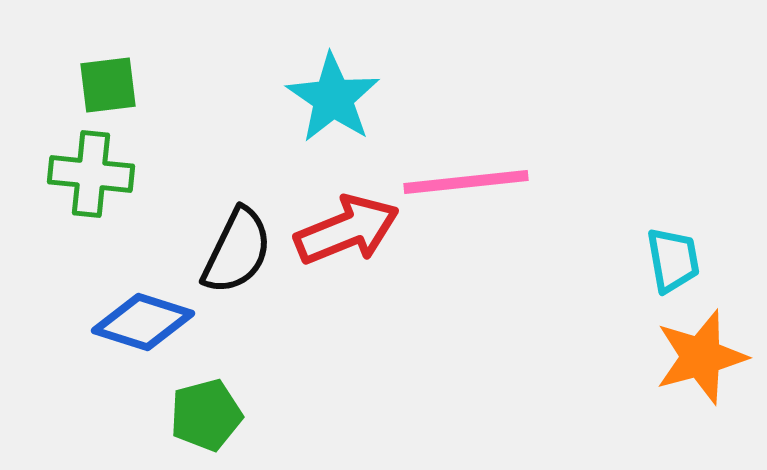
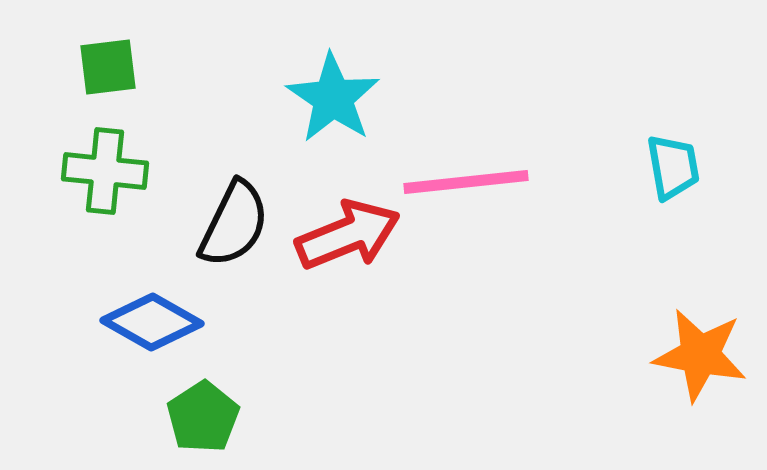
green square: moved 18 px up
green cross: moved 14 px right, 3 px up
red arrow: moved 1 px right, 5 px down
black semicircle: moved 3 px left, 27 px up
cyan trapezoid: moved 93 px up
blue diamond: moved 9 px right; rotated 12 degrees clockwise
orange star: moved 1 px left, 2 px up; rotated 26 degrees clockwise
green pentagon: moved 3 px left, 2 px down; rotated 18 degrees counterclockwise
